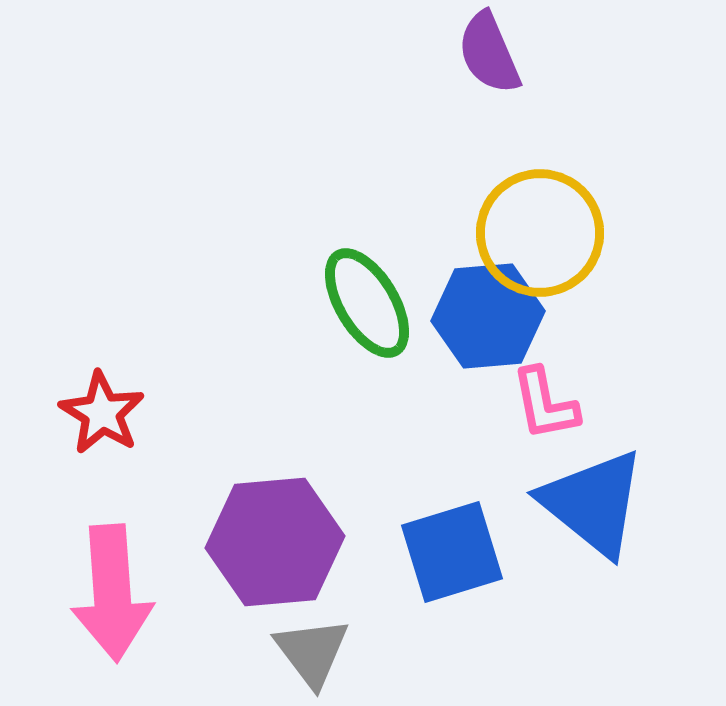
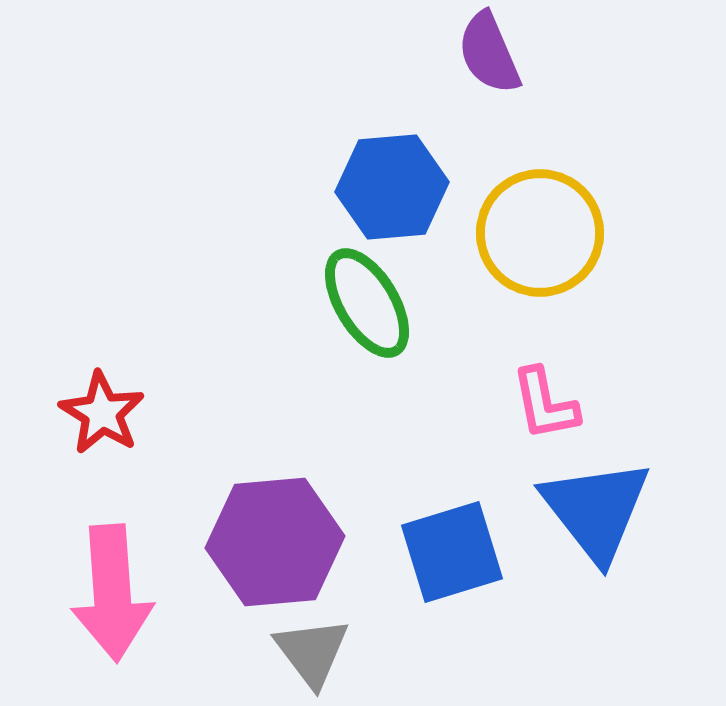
blue hexagon: moved 96 px left, 129 px up
blue triangle: moved 3 px right, 7 px down; rotated 13 degrees clockwise
